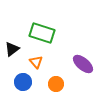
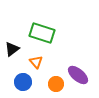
purple ellipse: moved 5 px left, 11 px down
